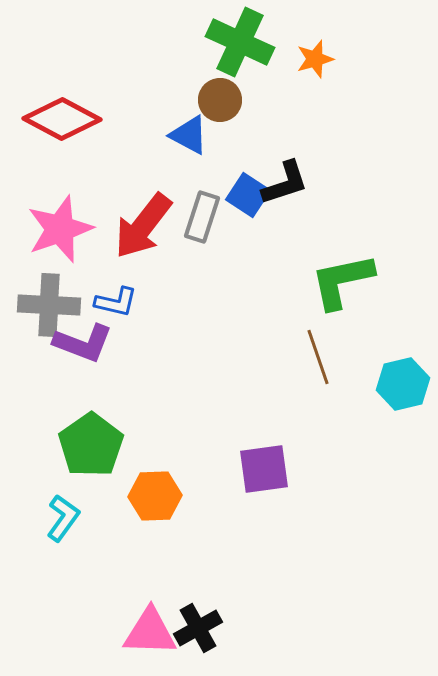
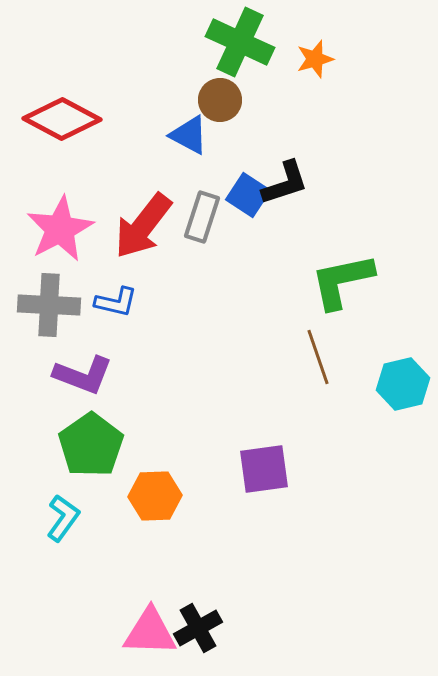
pink star: rotated 8 degrees counterclockwise
purple L-shape: moved 32 px down
